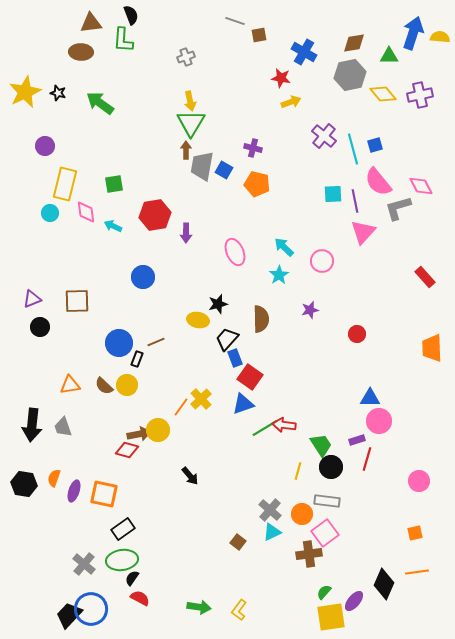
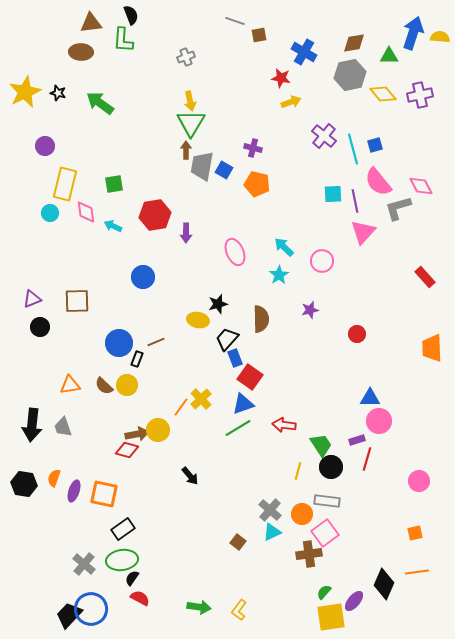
green line at (265, 428): moved 27 px left
brown arrow at (139, 434): moved 2 px left
